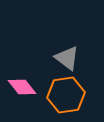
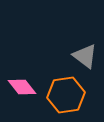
gray triangle: moved 18 px right, 2 px up
